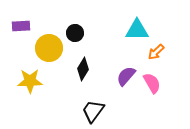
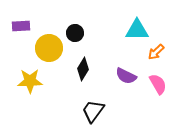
purple semicircle: rotated 105 degrees counterclockwise
pink semicircle: moved 6 px right, 1 px down
